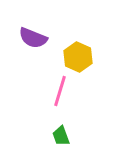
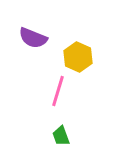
pink line: moved 2 px left
